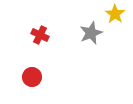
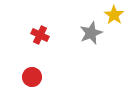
yellow star: moved 1 px left, 1 px down
